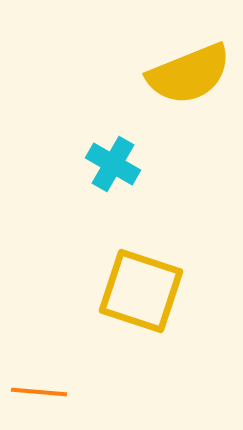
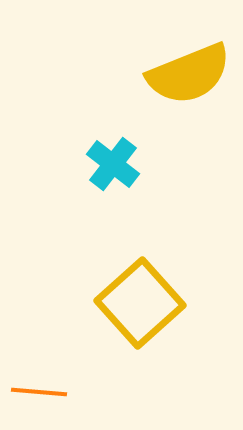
cyan cross: rotated 8 degrees clockwise
yellow square: moved 1 px left, 12 px down; rotated 30 degrees clockwise
